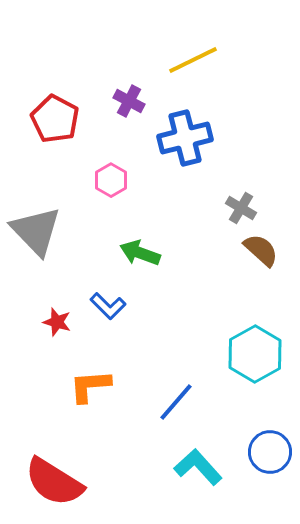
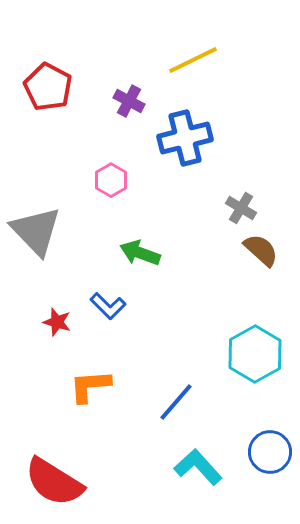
red pentagon: moved 7 px left, 32 px up
